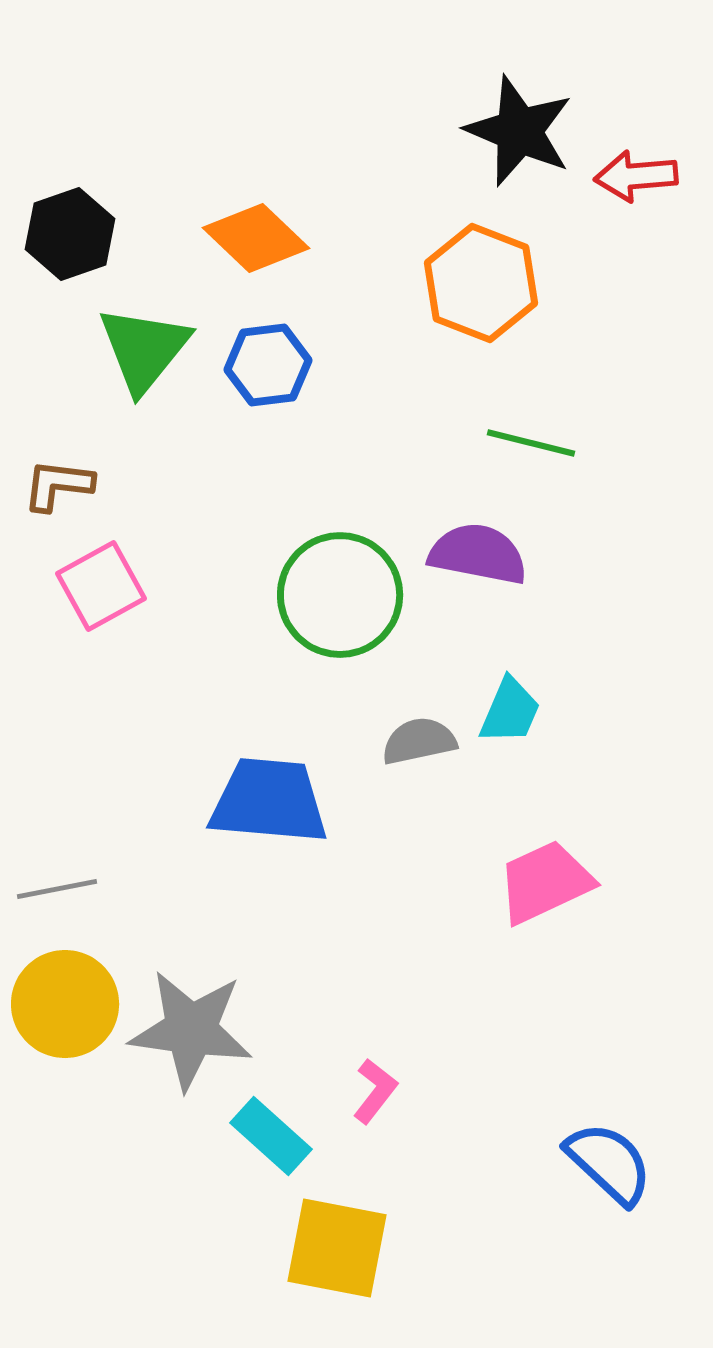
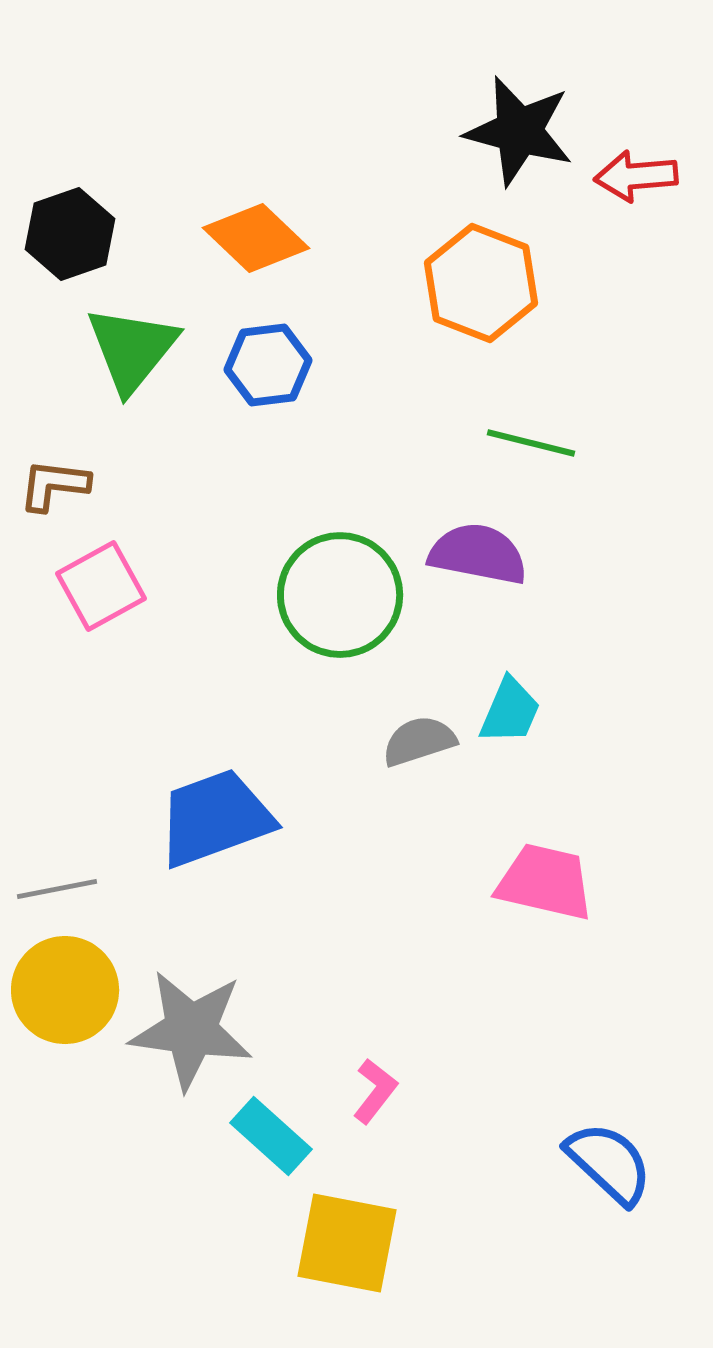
black star: rotated 8 degrees counterclockwise
green triangle: moved 12 px left
brown L-shape: moved 4 px left
gray semicircle: rotated 6 degrees counterclockwise
blue trapezoid: moved 54 px left, 17 px down; rotated 25 degrees counterclockwise
pink trapezoid: rotated 38 degrees clockwise
yellow circle: moved 14 px up
yellow square: moved 10 px right, 5 px up
